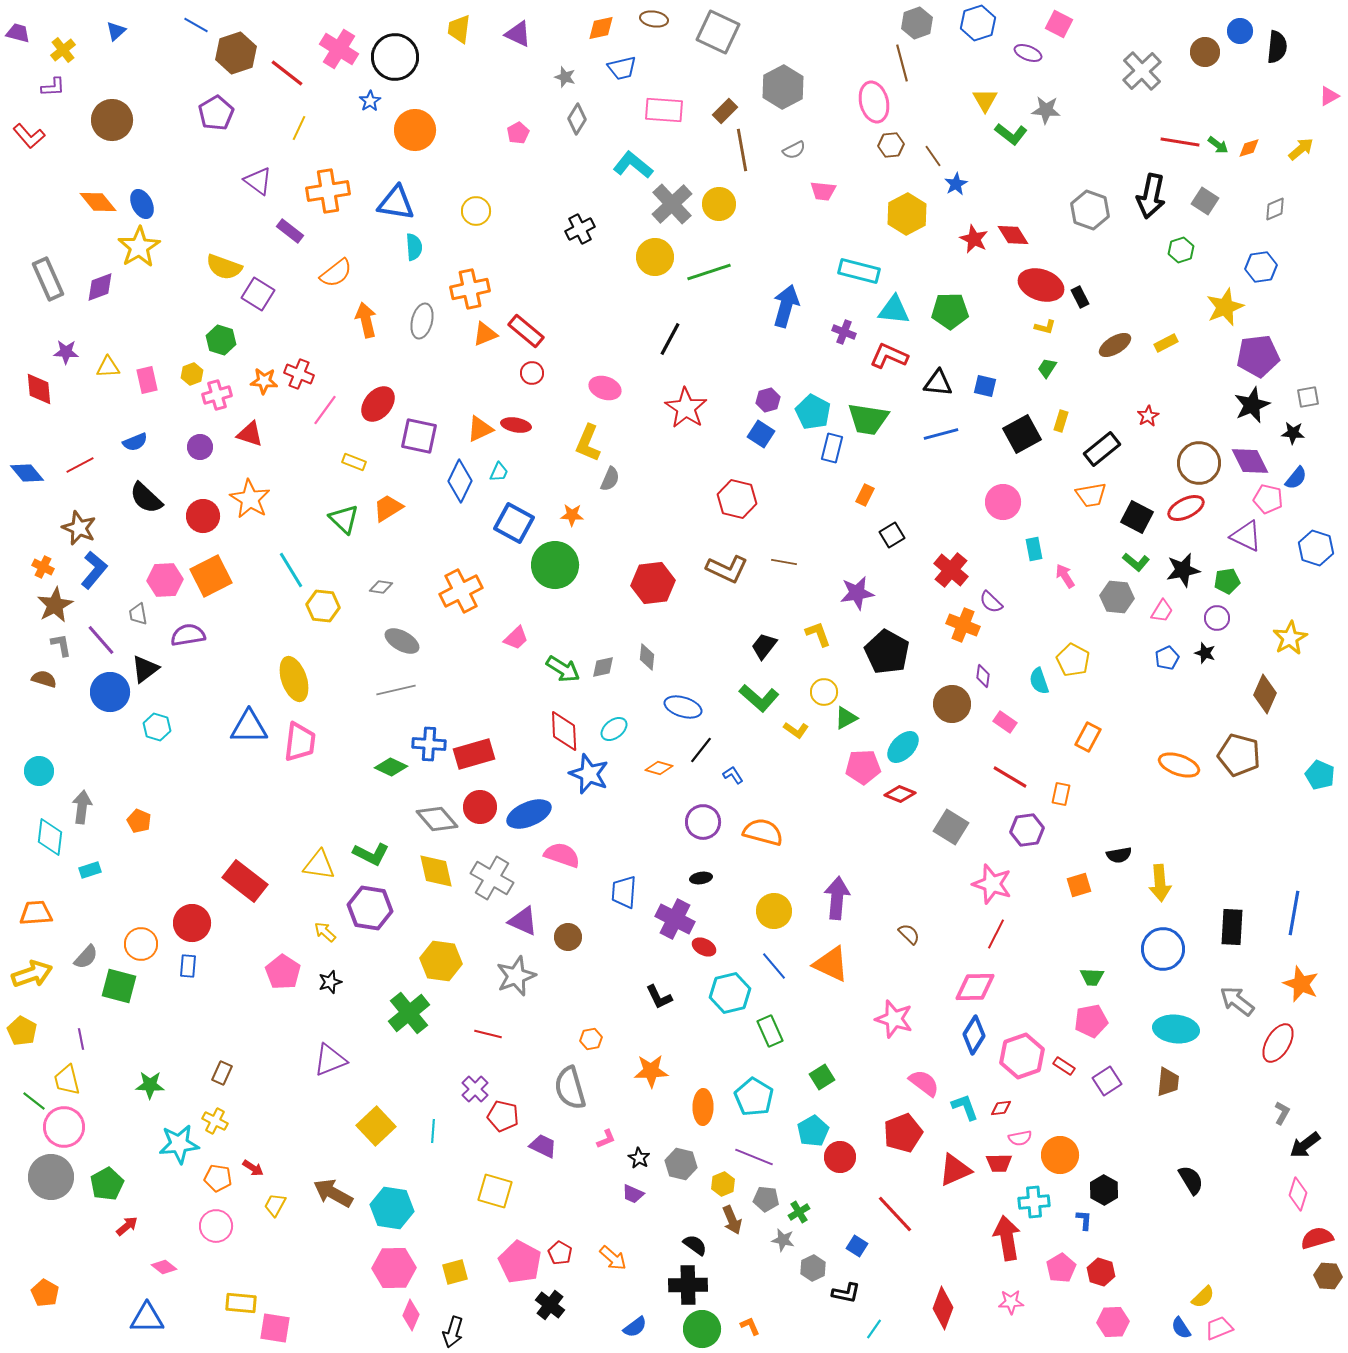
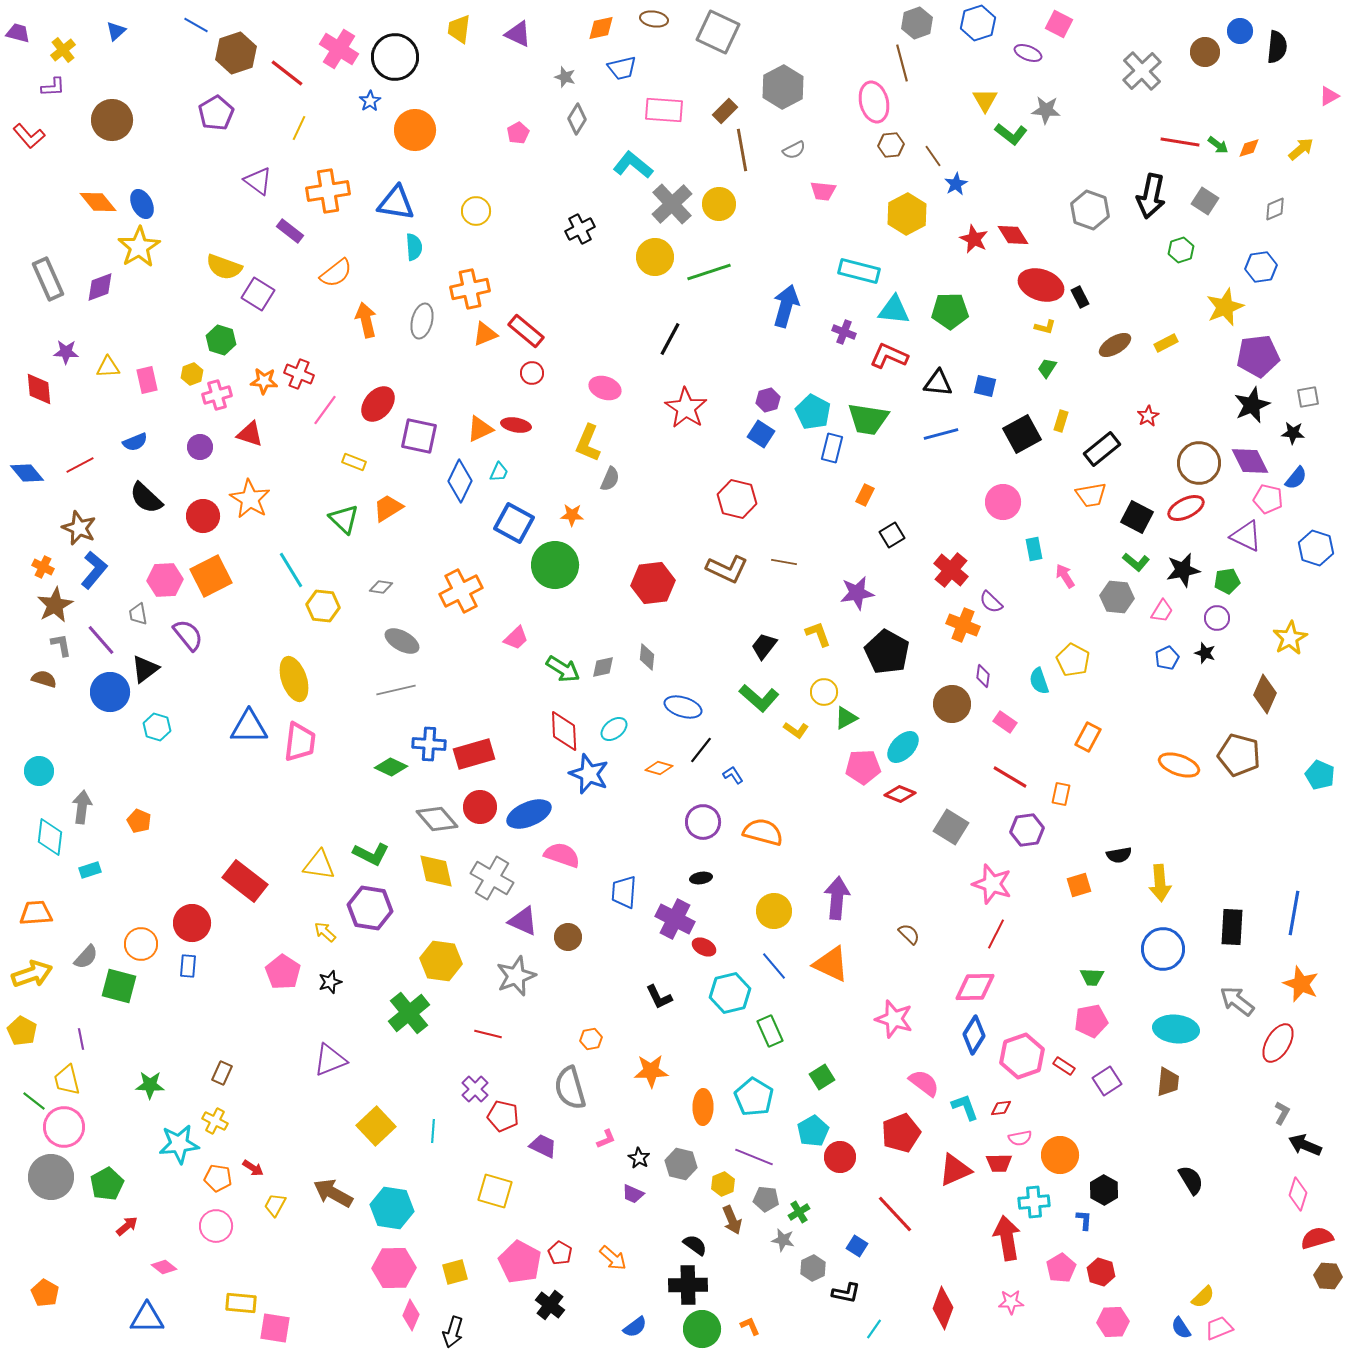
purple semicircle at (188, 635): rotated 60 degrees clockwise
red pentagon at (903, 1133): moved 2 px left
black arrow at (1305, 1145): rotated 60 degrees clockwise
